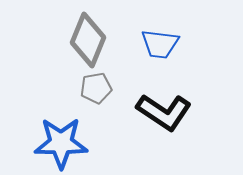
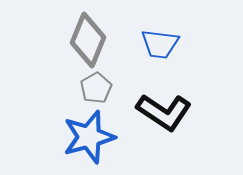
gray pentagon: rotated 20 degrees counterclockwise
blue star: moved 28 px right, 6 px up; rotated 16 degrees counterclockwise
